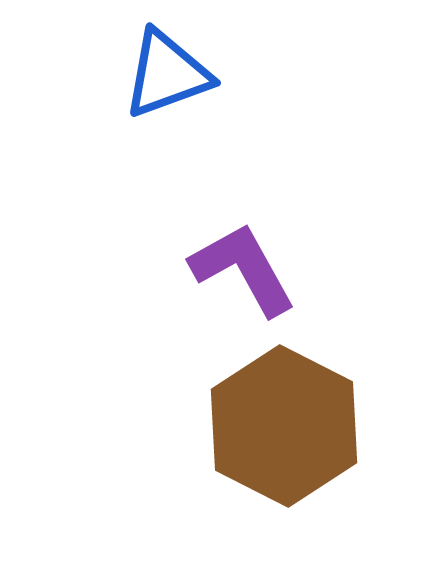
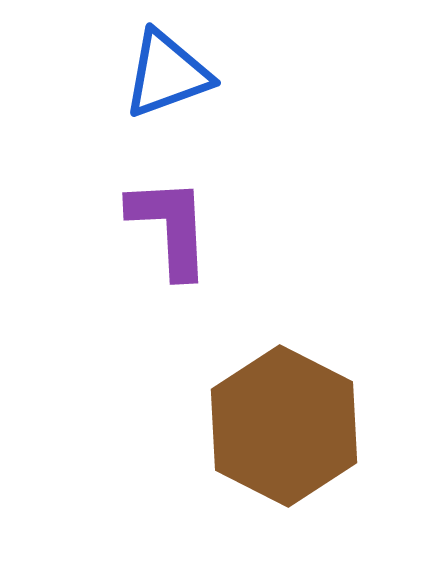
purple L-shape: moved 73 px left, 42 px up; rotated 26 degrees clockwise
